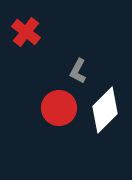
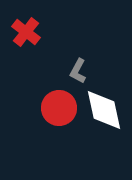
white diamond: moved 1 px left; rotated 57 degrees counterclockwise
